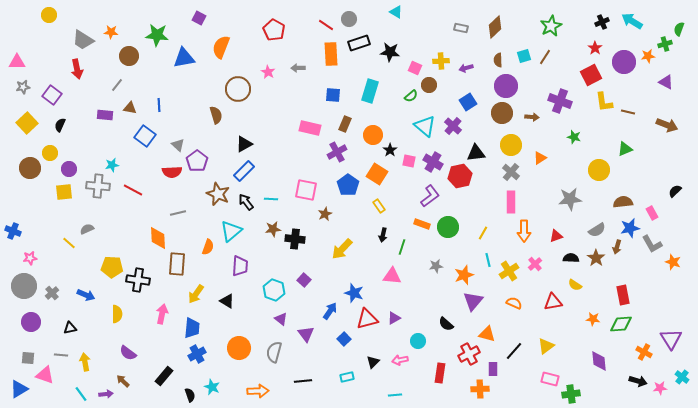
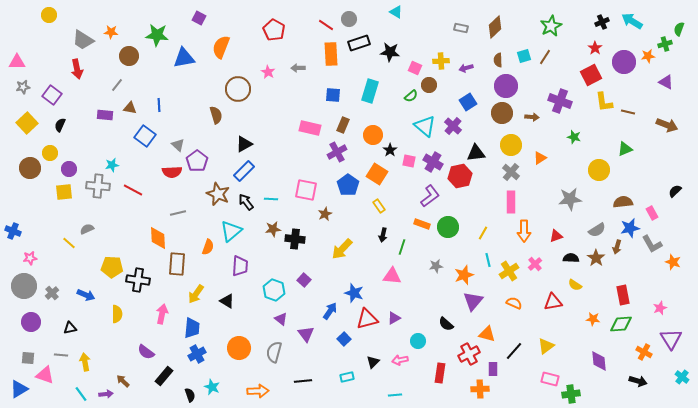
brown rectangle at (345, 124): moved 2 px left, 1 px down
purple semicircle at (128, 353): moved 18 px right, 1 px up
pink star at (660, 388): moved 80 px up; rotated 16 degrees counterclockwise
